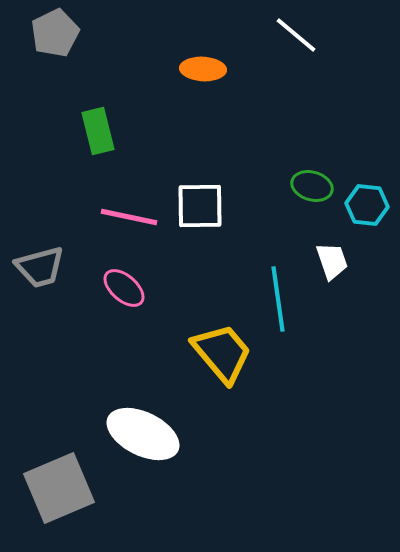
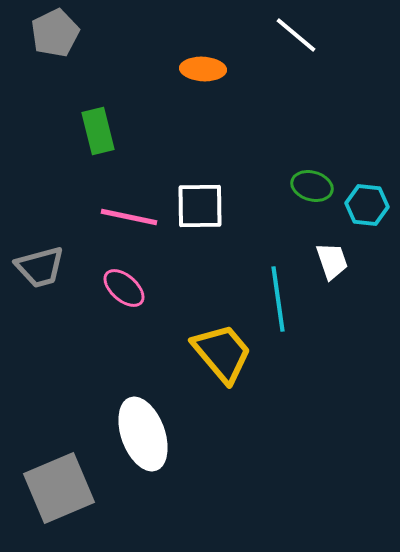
white ellipse: rotated 44 degrees clockwise
